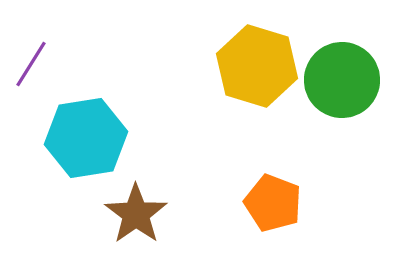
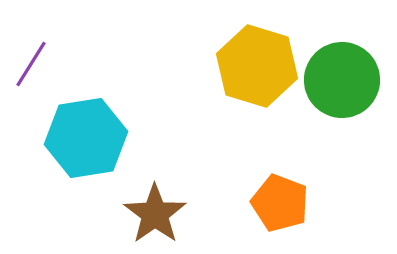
orange pentagon: moved 7 px right
brown star: moved 19 px right
